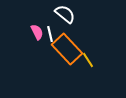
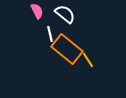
pink semicircle: moved 21 px up
orange rectangle: rotated 8 degrees counterclockwise
